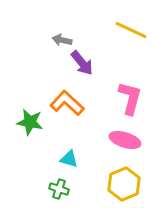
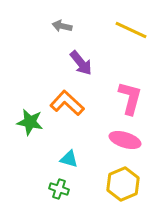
gray arrow: moved 14 px up
purple arrow: moved 1 px left
yellow hexagon: moved 1 px left
